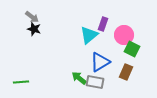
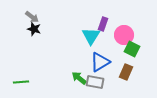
cyan triangle: moved 2 px right, 1 px down; rotated 18 degrees counterclockwise
